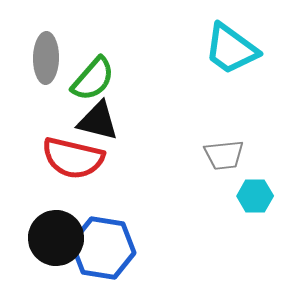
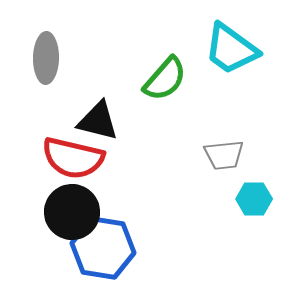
green semicircle: moved 72 px right
cyan hexagon: moved 1 px left, 3 px down
black circle: moved 16 px right, 26 px up
